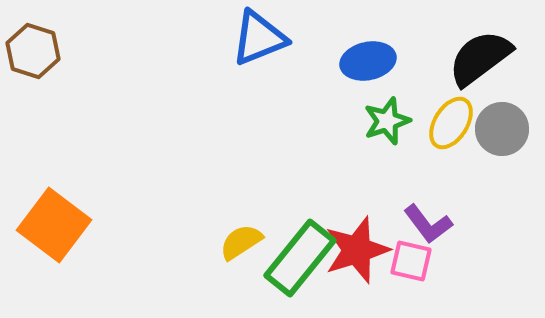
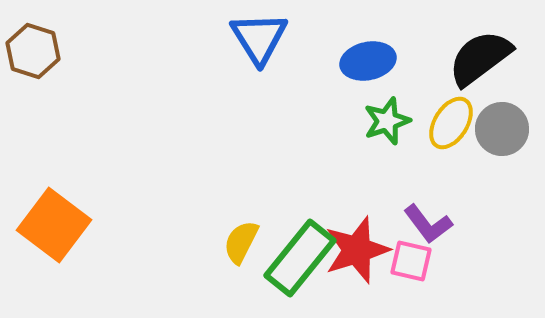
blue triangle: rotated 40 degrees counterclockwise
yellow semicircle: rotated 30 degrees counterclockwise
